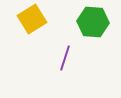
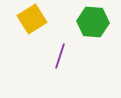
purple line: moved 5 px left, 2 px up
